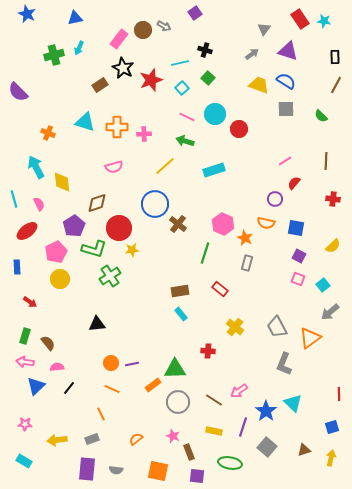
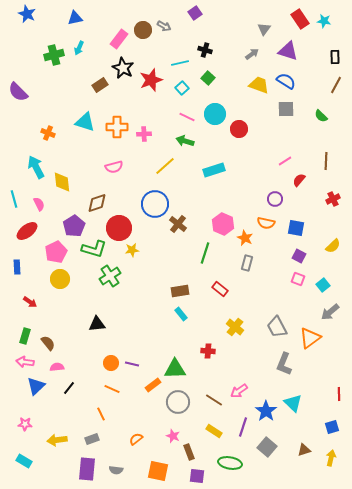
red semicircle at (294, 183): moved 5 px right, 3 px up
red cross at (333, 199): rotated 32 degrees counterclockwise
purple line at (132, 364): rotated 24 degrees clockwise
yellow rectangle at (214, 431): rotated 21 degrees clockwise
